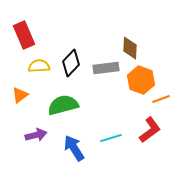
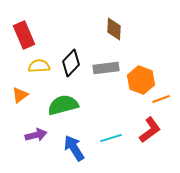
brown diamond: moved 16 px left, 19 px up
